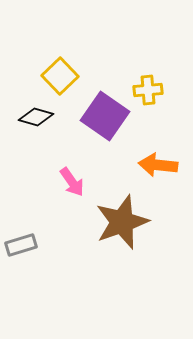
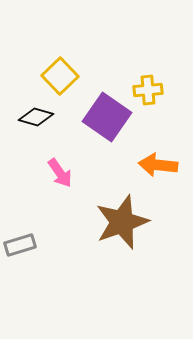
purple square: moved 2 px right, 1 px down
pink arrow: moved 12 px left, 9 px up
gray rectangle: moved 1 px left
